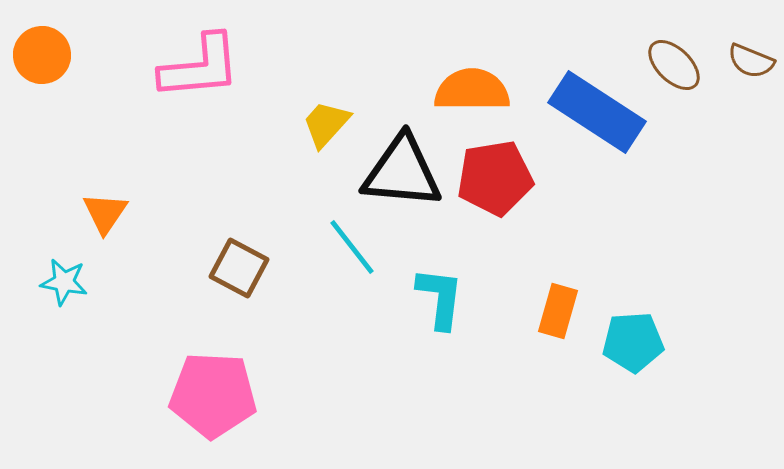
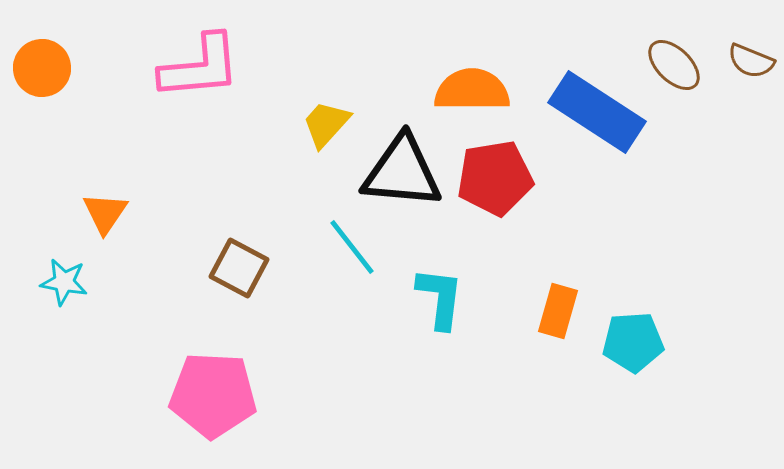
orange circle: moved 13 px down
